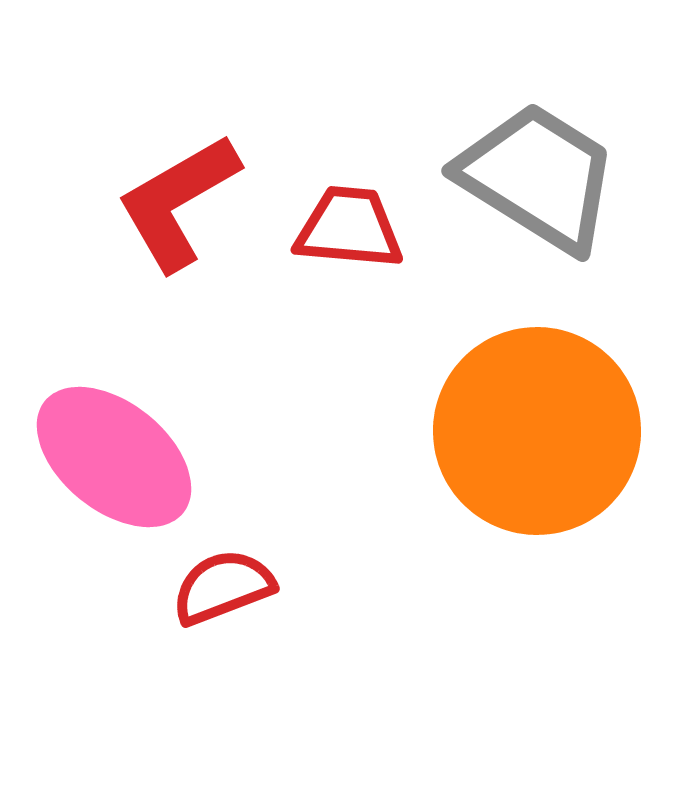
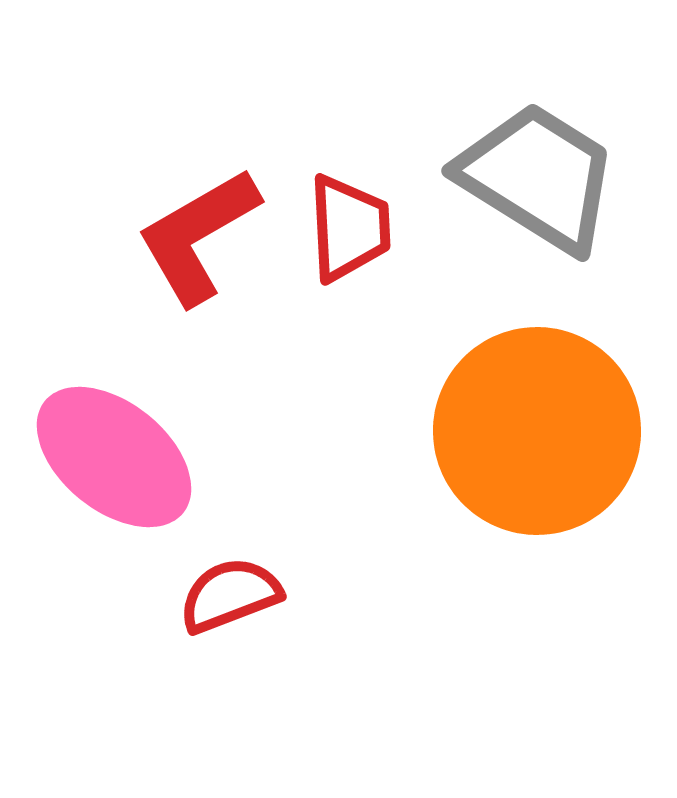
red L-shape: moved 20 px right, 34 px down
red trapezoid: rotated 82 degrees clockwise
red semicircle: moved 7 px right, 8 px down
